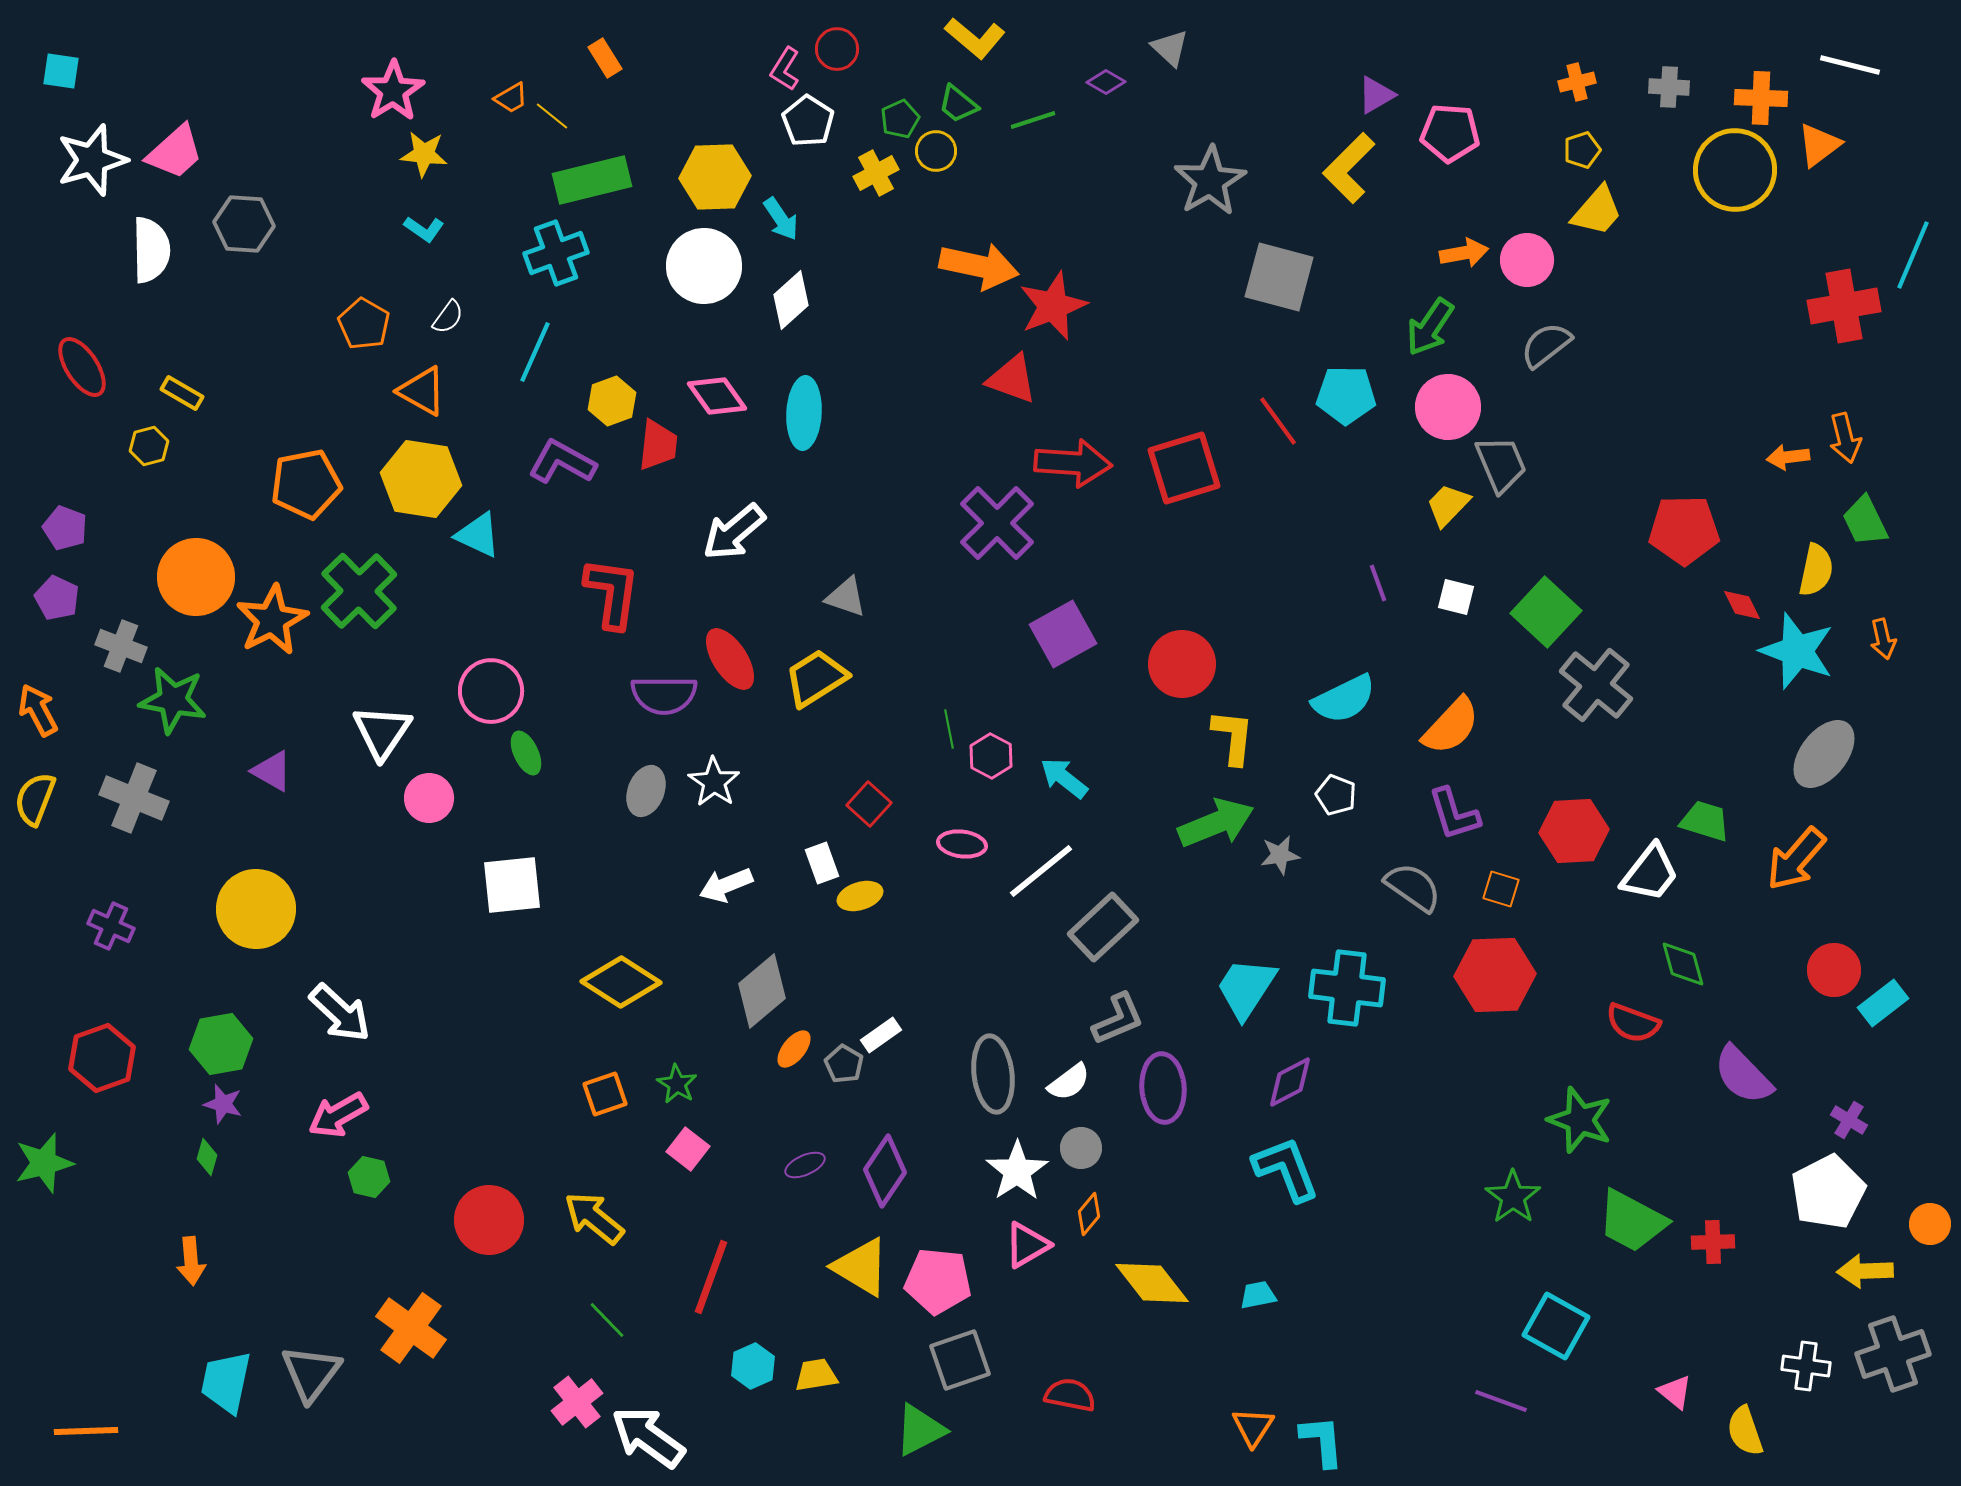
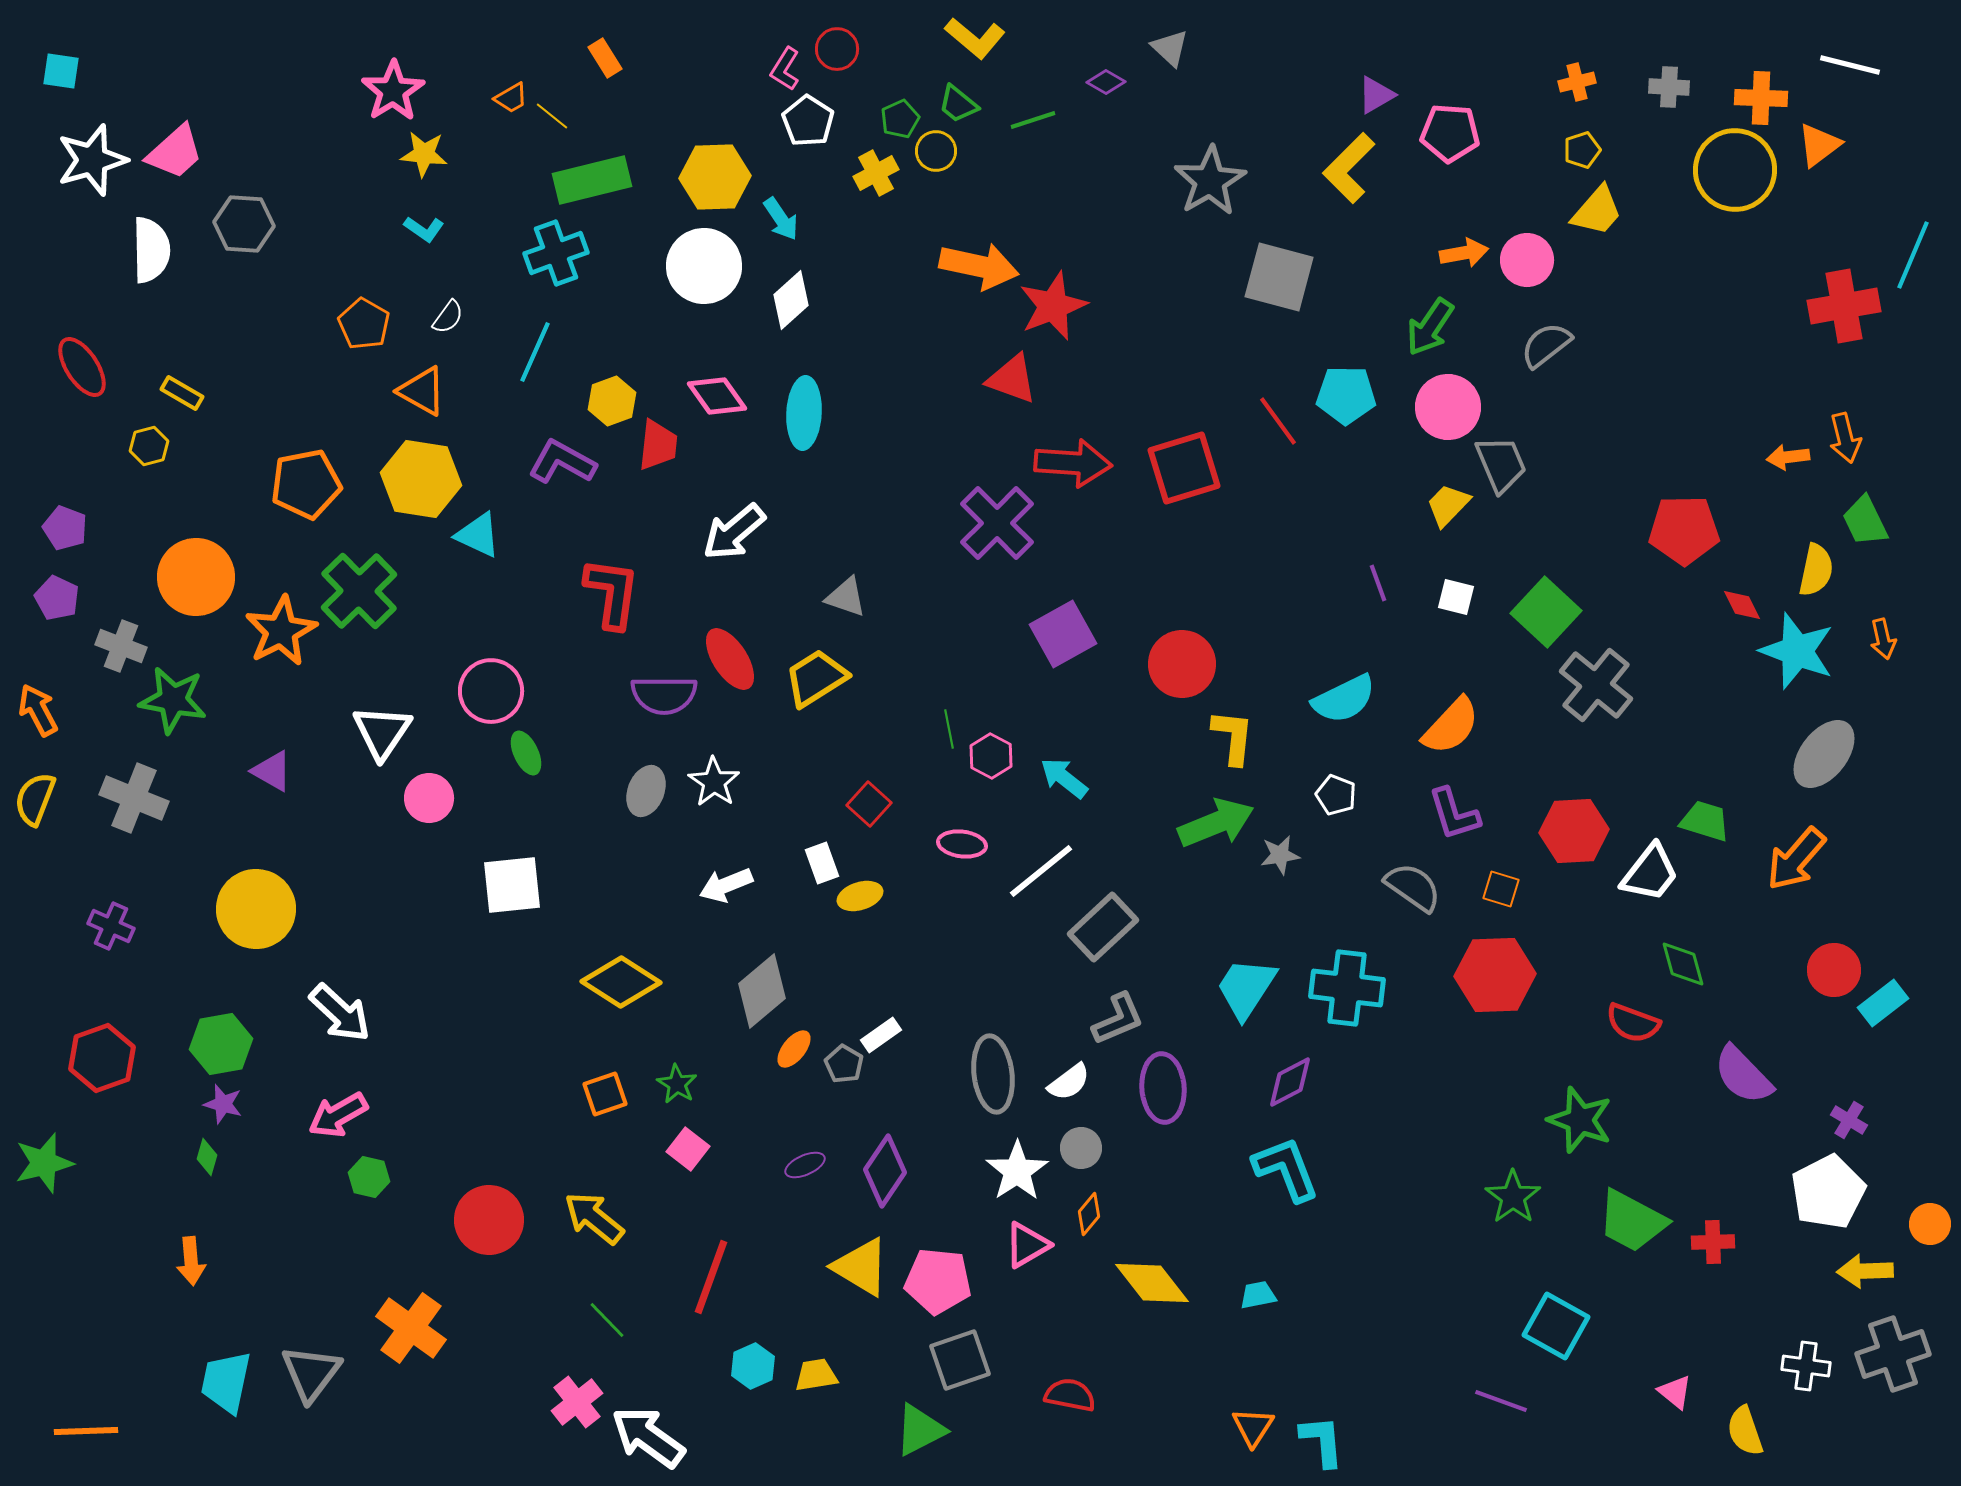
orange star at (272, 620): moved 9 px right, 11 px down
